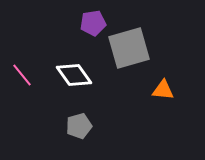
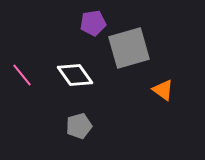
white diamond: moved 1 px right
orange triangle: rotated 30 degrees clockwise
